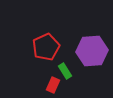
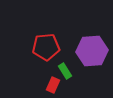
red pentagon: rotated 20 degrees clockwise
